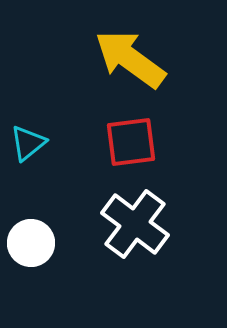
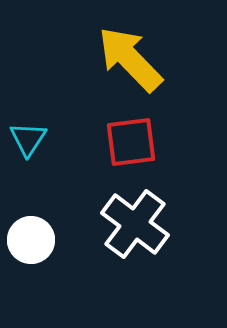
yellow arrow: rotated 10 degrees clockwise
cyan triangle: moved 4 px up; rotated 18 degrees counterclockwise
white circle: moved 3 px up
